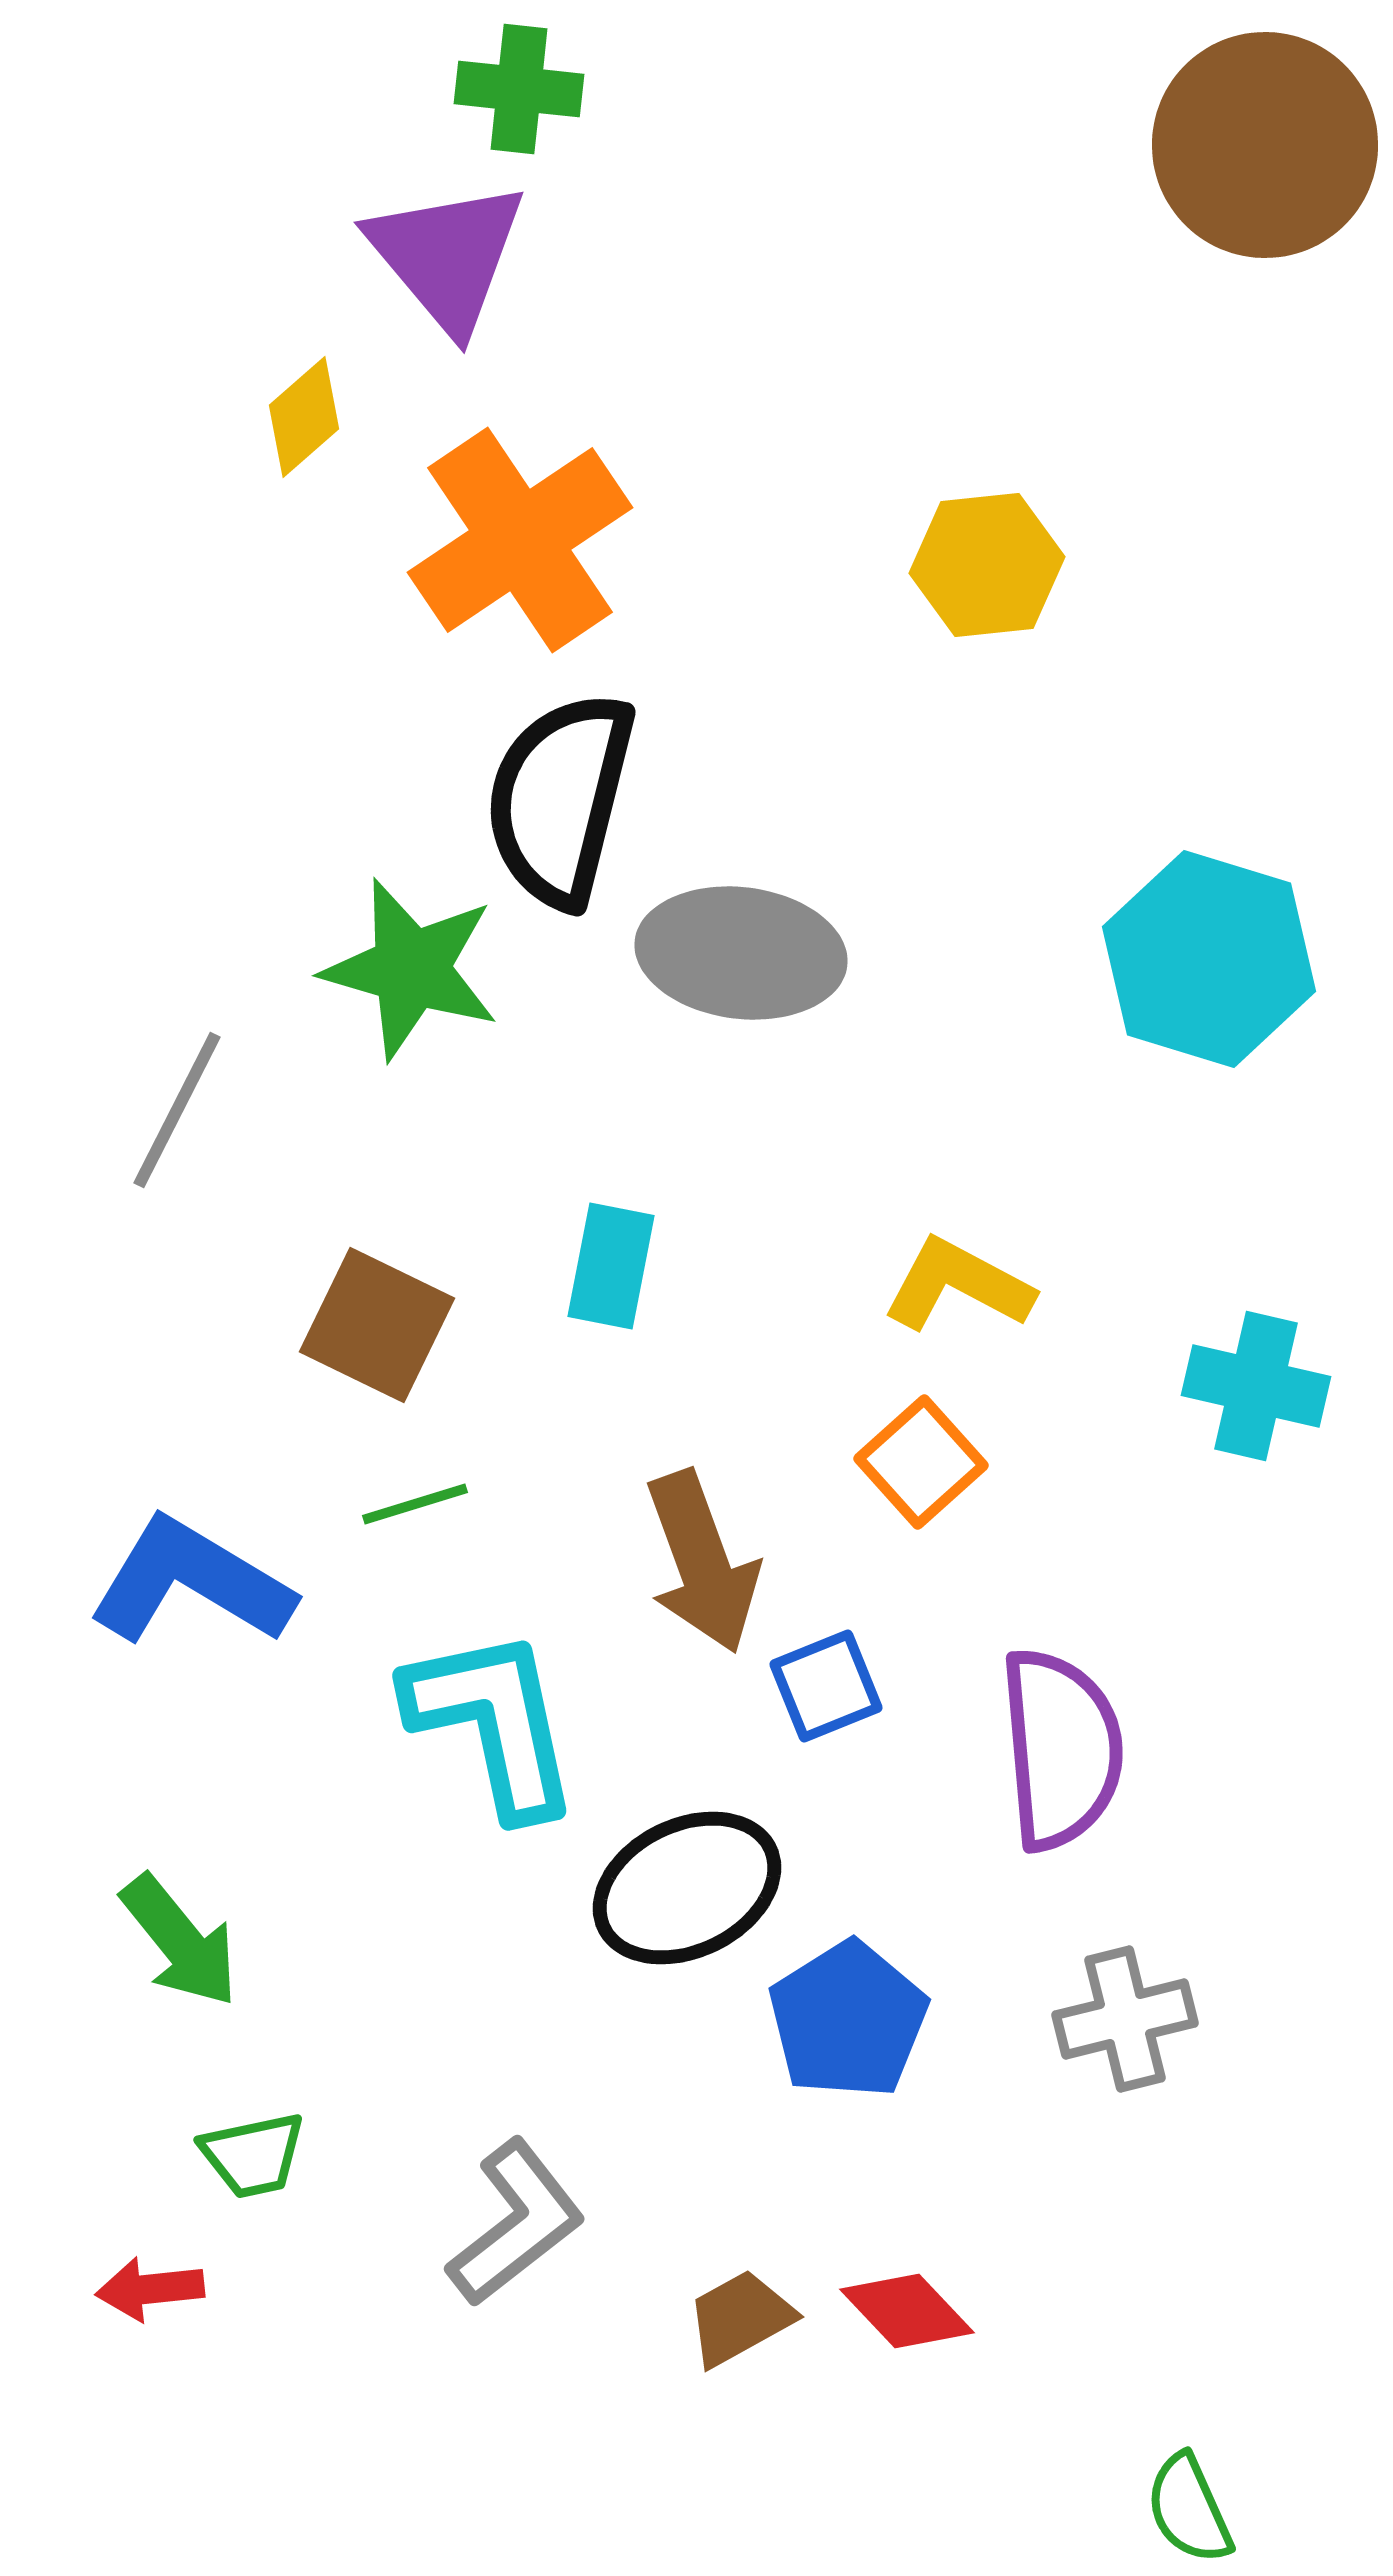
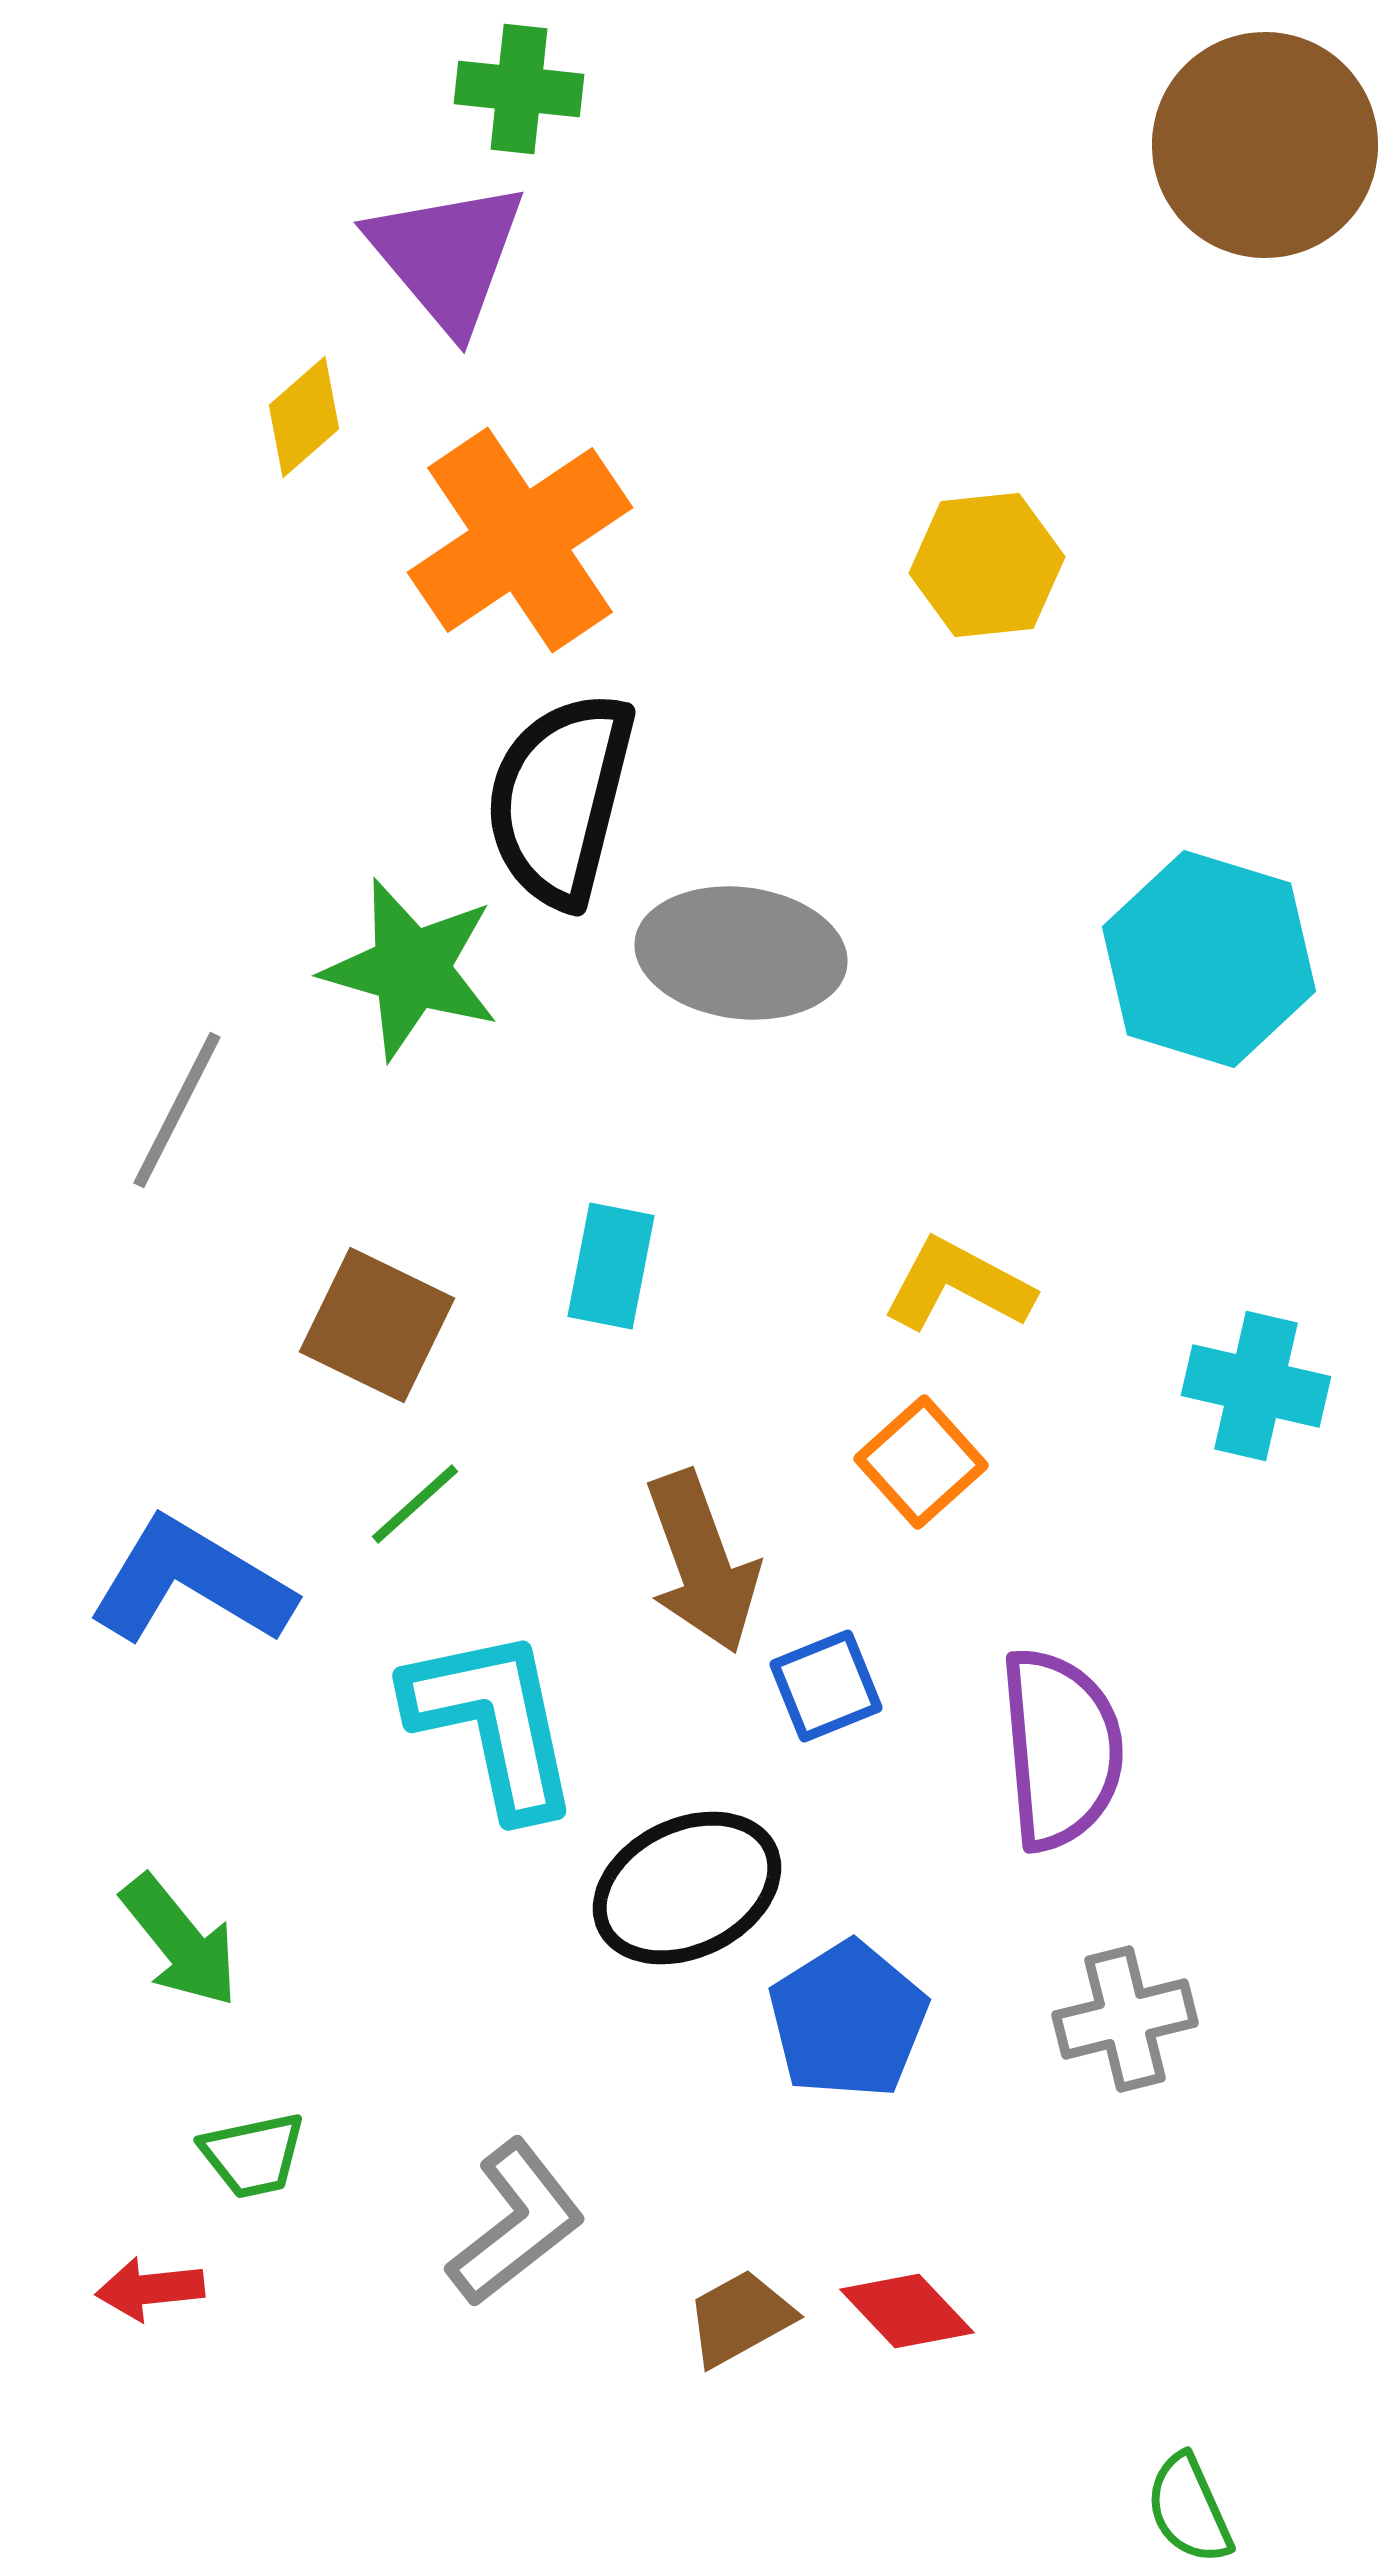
green line: rotated 25 degrees counterclockwise
